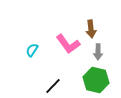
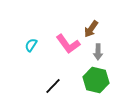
brown arrow: rotated 42 degrees clockwise
cyan semicircle: moved 1 px left, 5 px up
